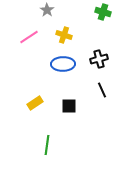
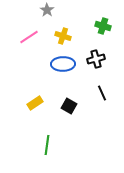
green cross: moved 14 px down
yellow cross: moved 1 px left, 1 px down
black cross: moved 3 px left
black line: moved 3 px down
black square: rotated 28 degrees clockwise
